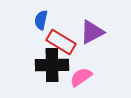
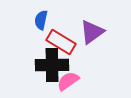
purple triangle: rotated 8 degrees counterclockwise
pink semicircle: moved 13 px left, 4 px down
